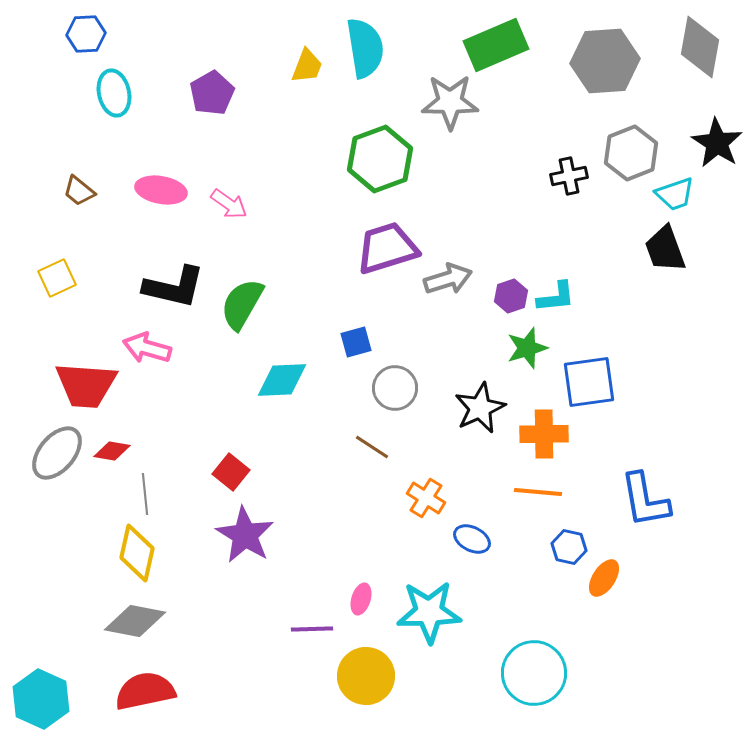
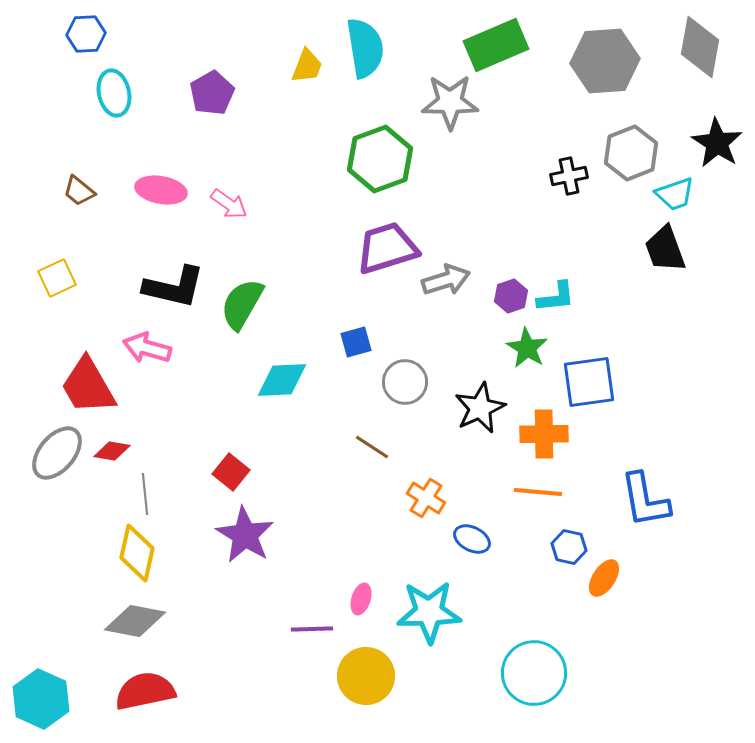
gray arrow at (448, 279): moved 2 px left, 1 px down
green star at (527, 348): rotated 24 degrees counterclockwise
red trapezoid at (86, 385): moved 2 px right, 1 px down; rotated 56 degrees clockwise
gray circle at (395, 388): moved 10 px right, 6 px up
